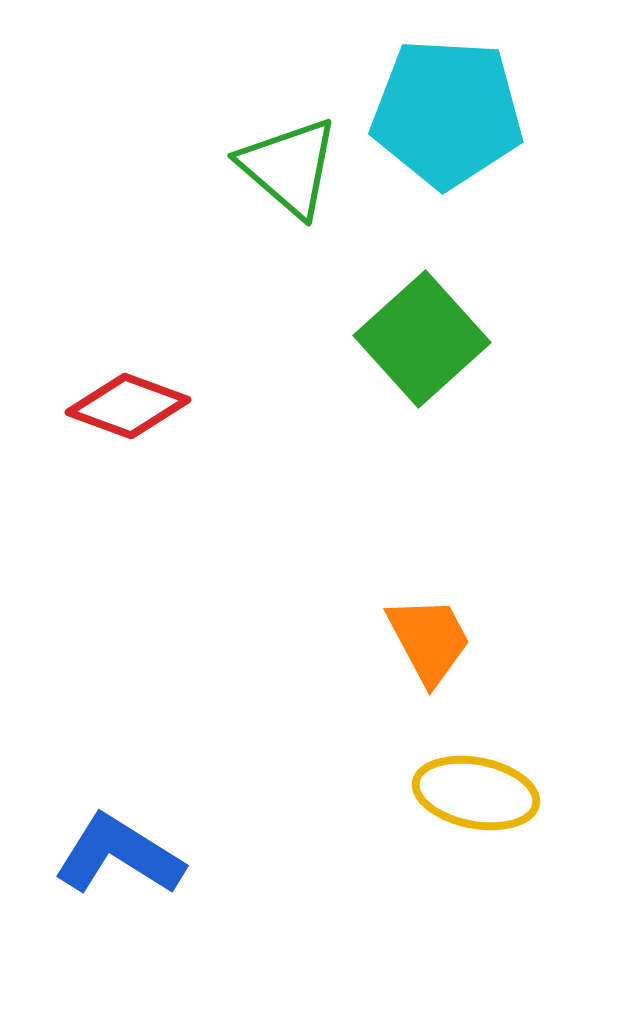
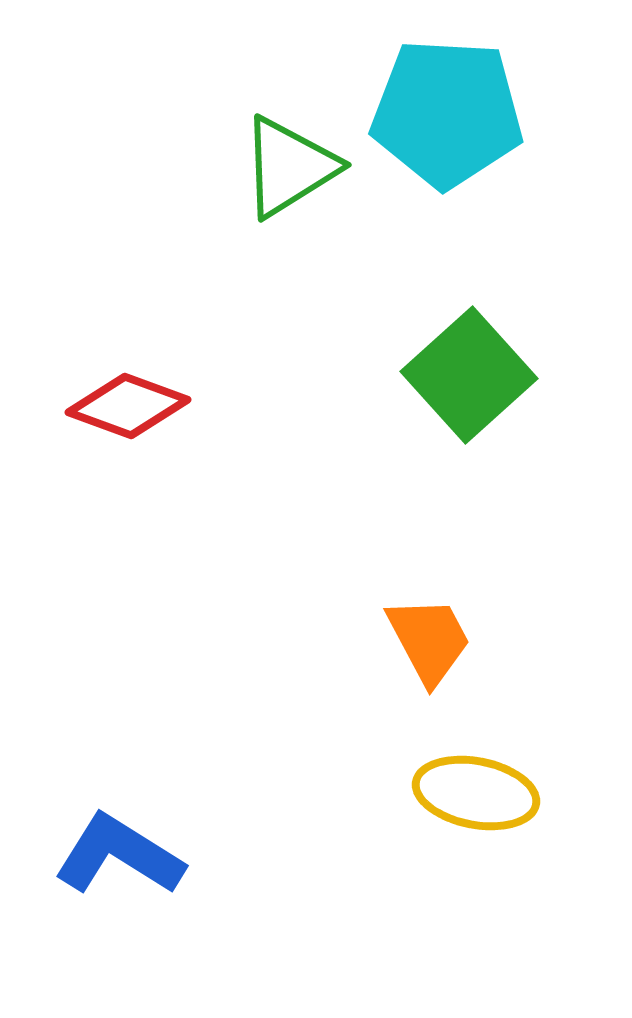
green triangle: rotated 47 degrees clockwise
green square: moved 47 px right, 36 px down
